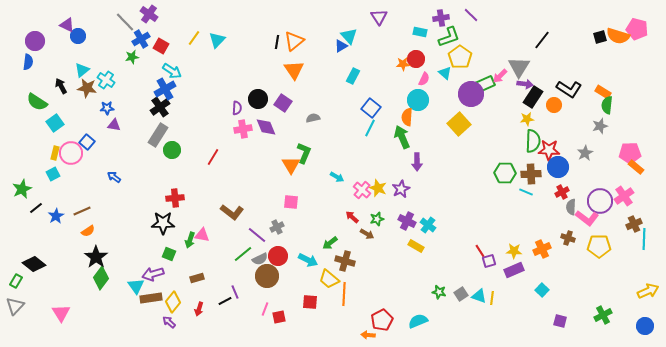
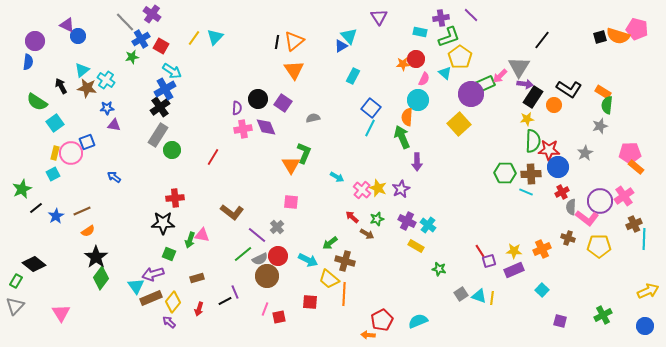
purple cross at (149, 14): moved 3 px right
cyan triangle at (217, 40): moved 2 px left, 3 px up
blue square at (87, 142): rotated 28 degrees clockwise
gray cross at (277, 227): rotated 16 degrees counterclockwise
green star at (439, 292): moved 23 px up
brown rectangle at (151, 298): rotated 15 degrees counterclockwise
